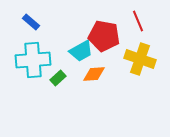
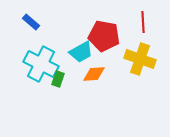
red line: moved 5 px right, 1 px down; rotated 20 degrees clockwise
cyan trapezoid: moved 1 px down
cyan cross: moved 8 px right, 4 px down; rotated 32 degrees clockwise
green rectangle: moved 1 px down; rotated 28 degrees counterclockwise
